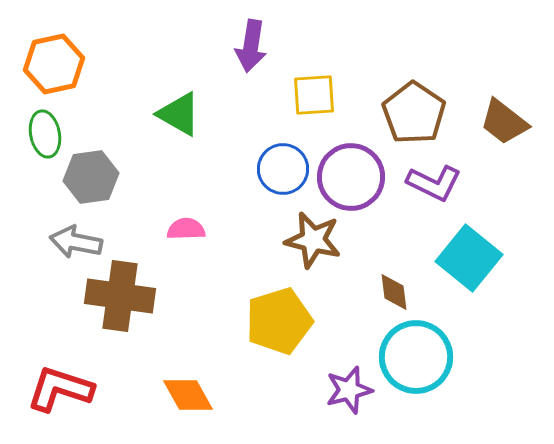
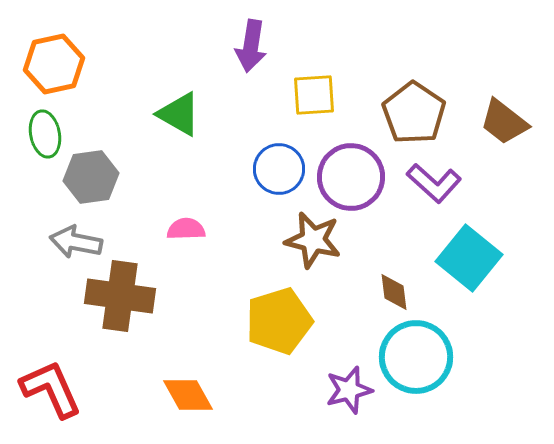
blue circle: moved 4 px left
purple L-shape: rotated 16 degrees clockwise
red L-shape: moved 9 px left; rotated 48 degrees clockwise
